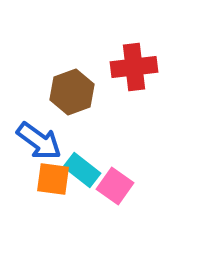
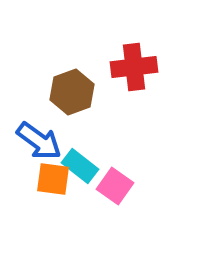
cyan rectangle: moved 2 px left, 4 px up
